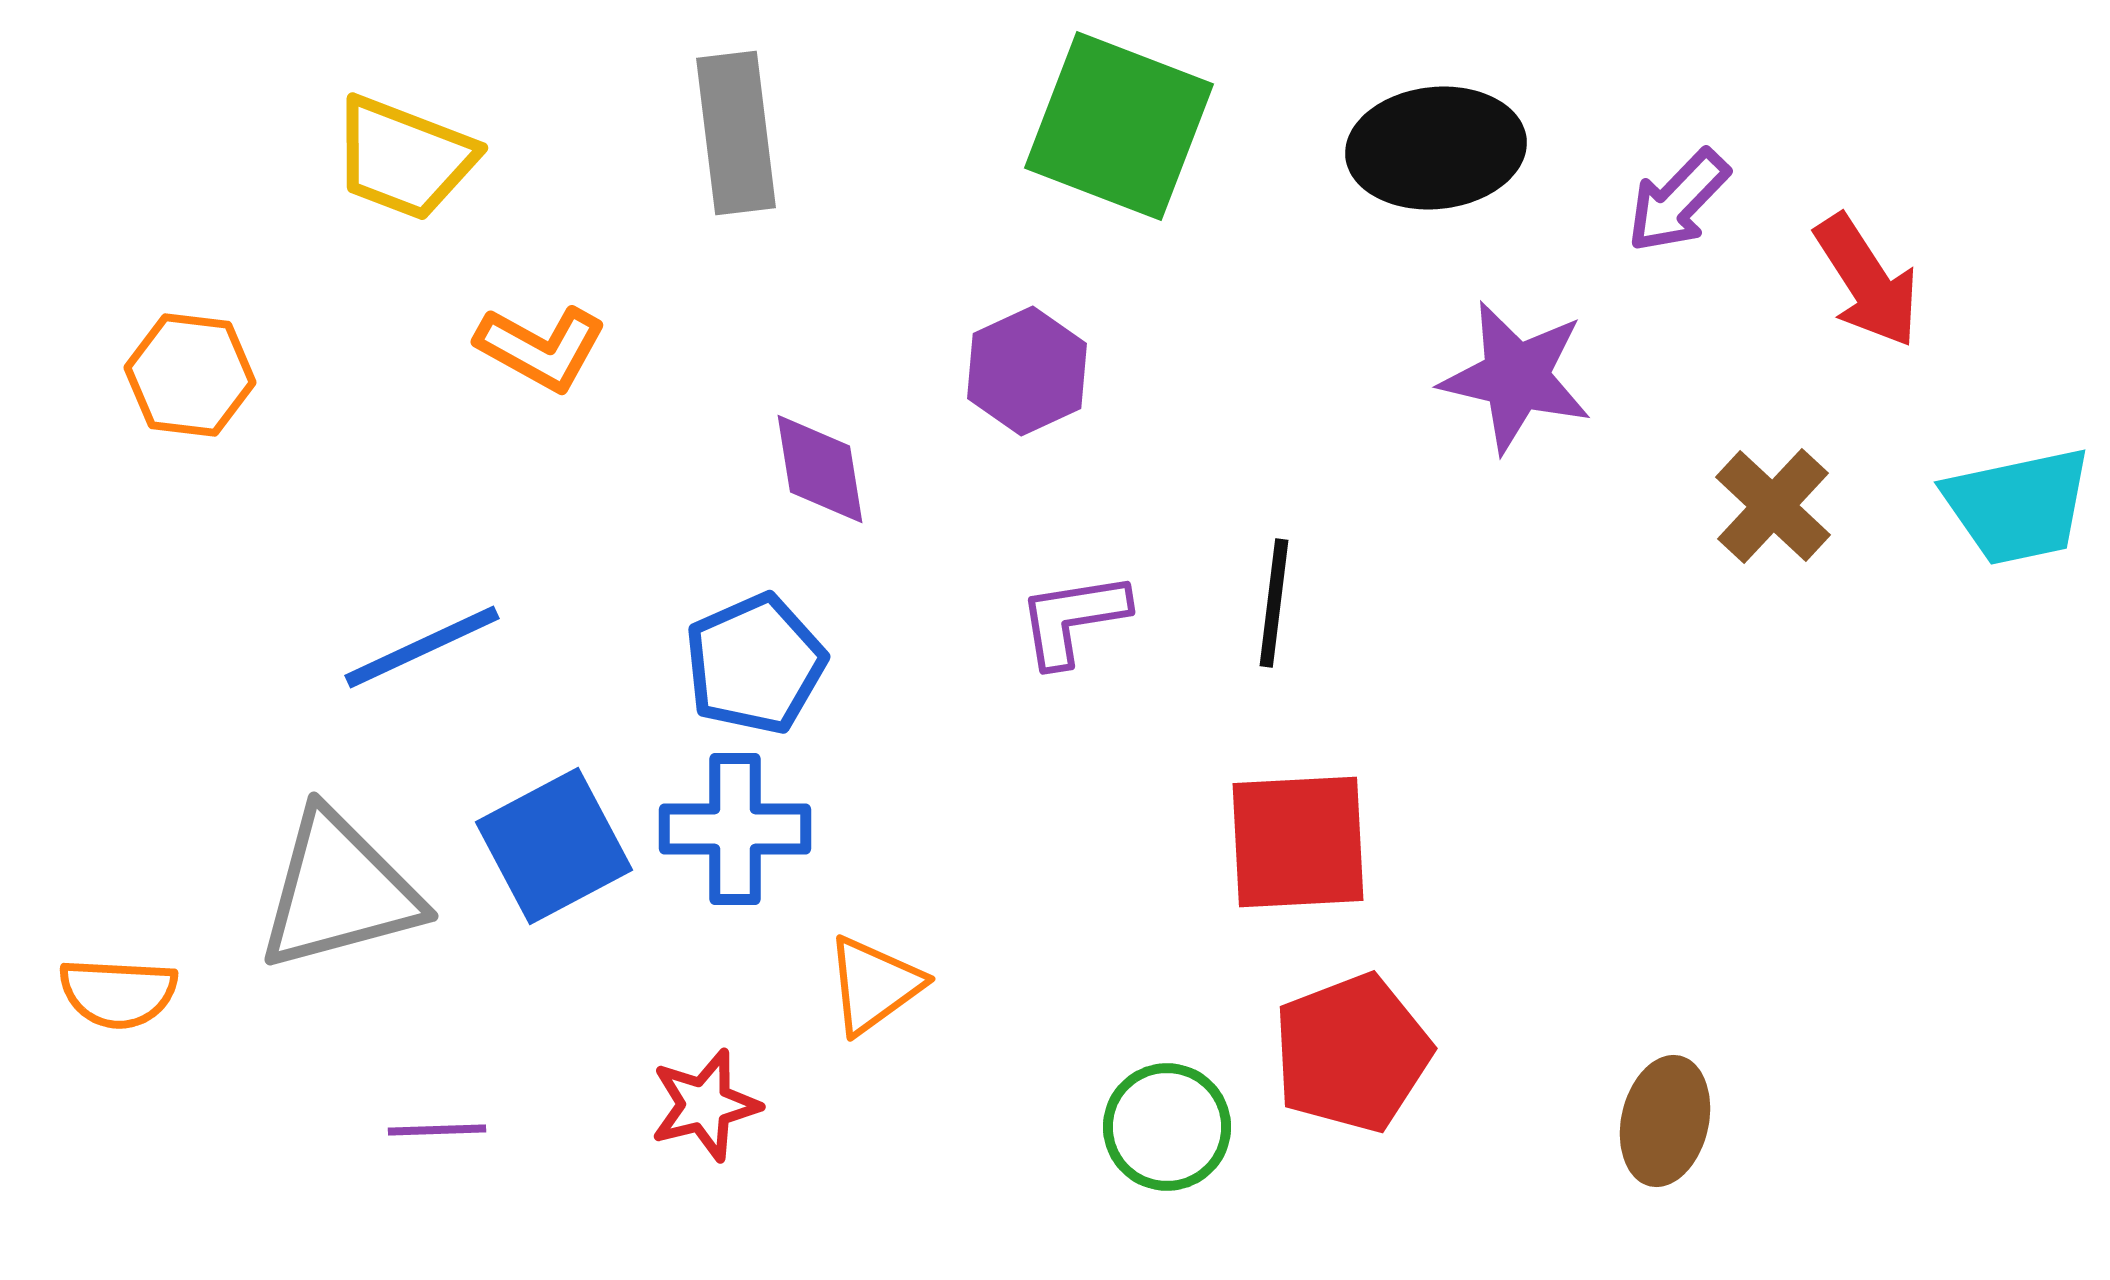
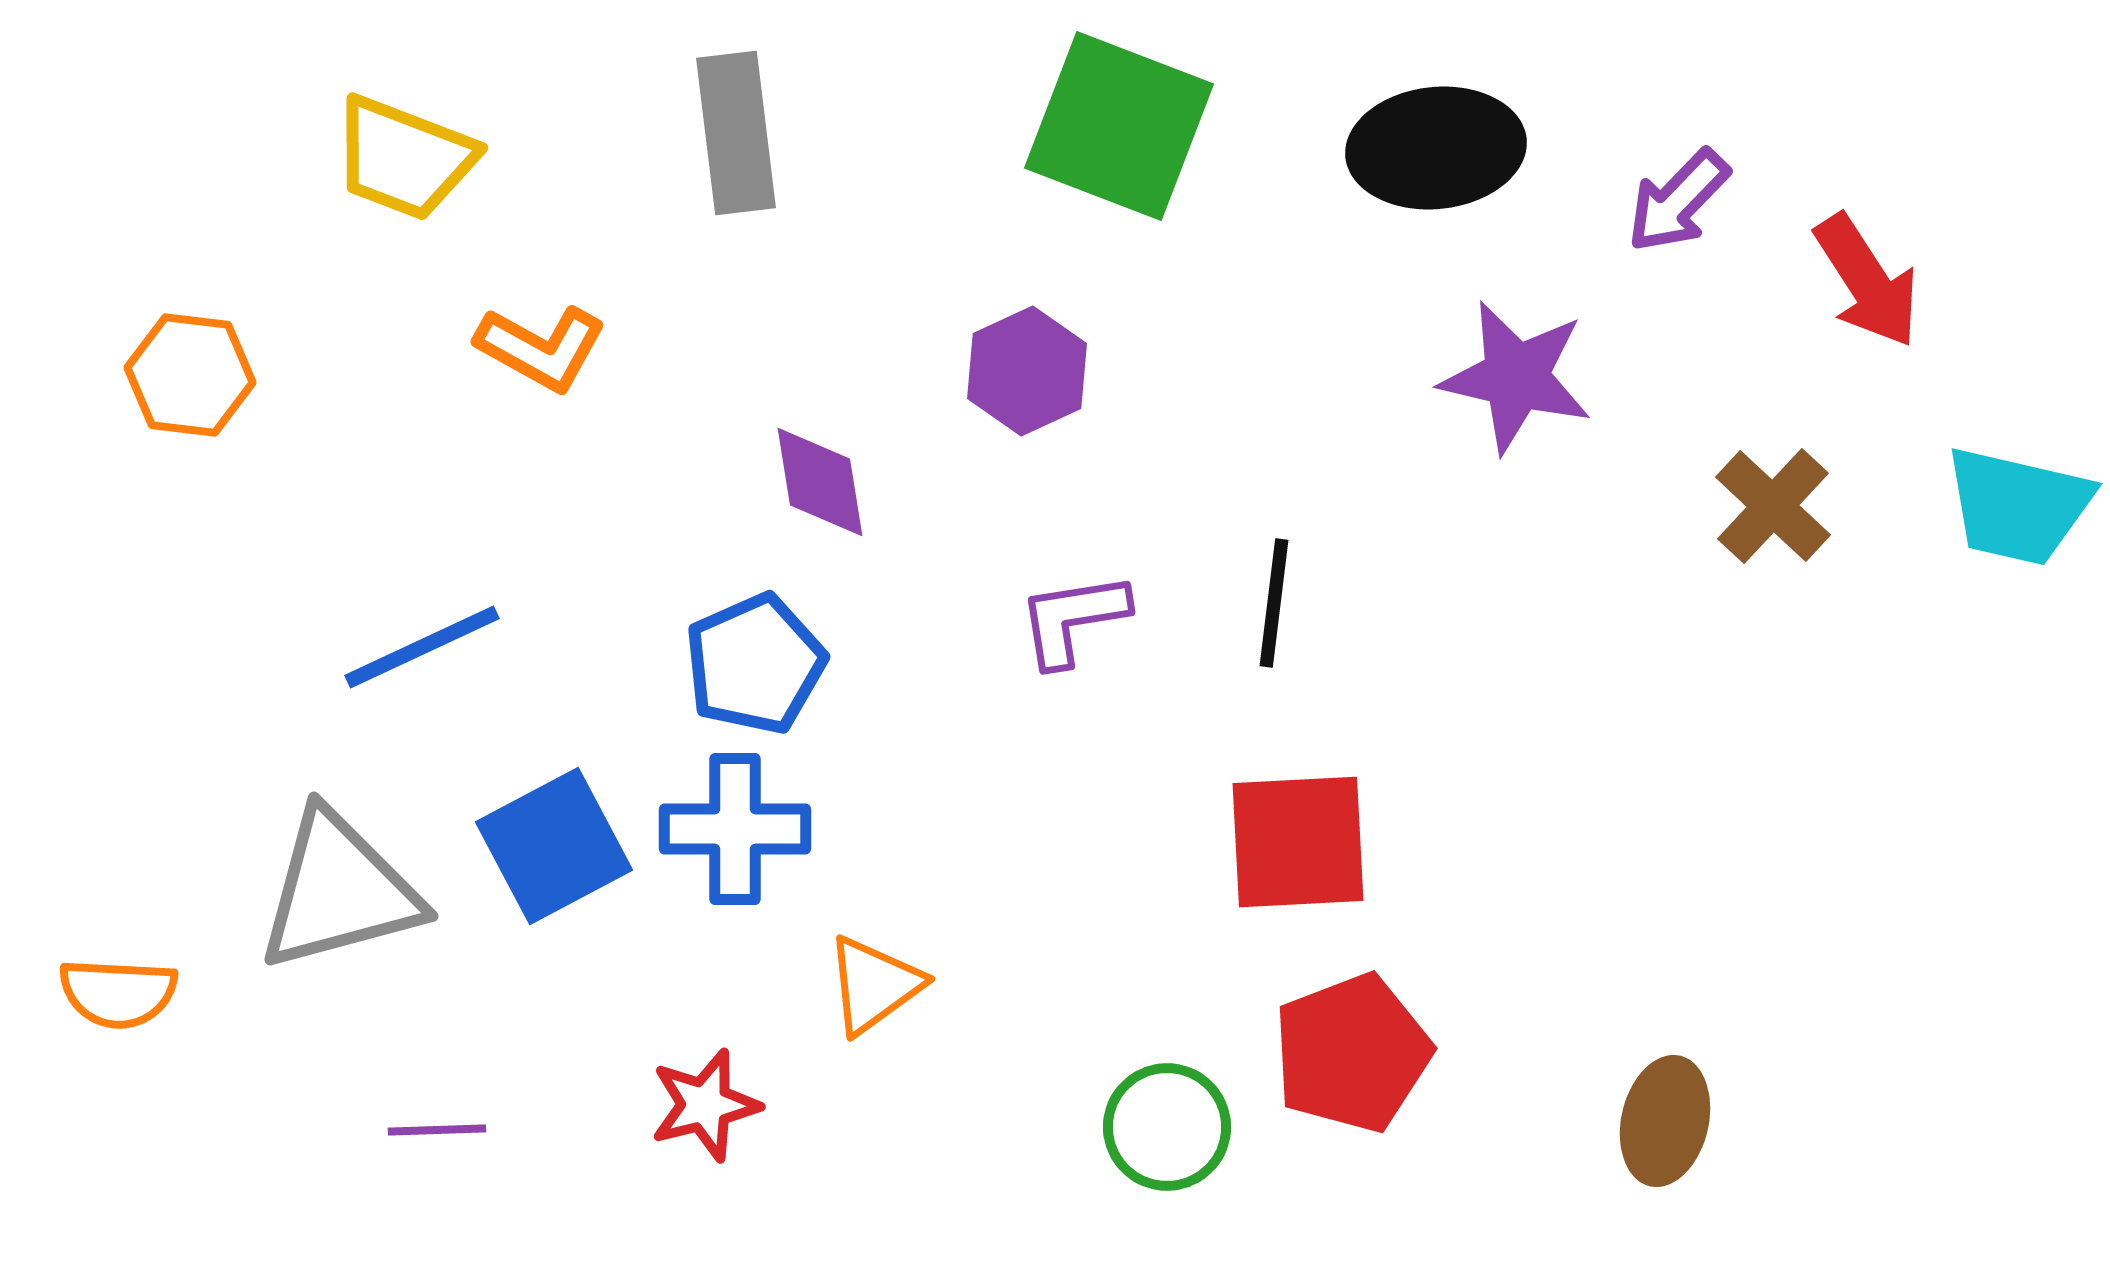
purple diamond: moved 13 px down
cyan trapezoid: rotated 25 degrees clockwise
